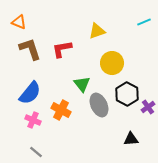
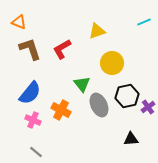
red L-shape: rotated 20 degrees counterclockwise
black hexagon: moved 2 px down; rotated 20 degrees clockwise
